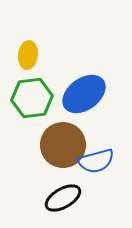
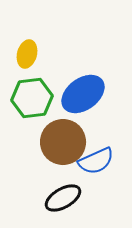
yellow ellipse: moved 1 px left, 1 px up; rotated 8 degrees clockwise
blue ellipse: moved 1 px left
brown circle: moved 3 px up
blue semicircle: rotated 9 degrees counterclockwise
